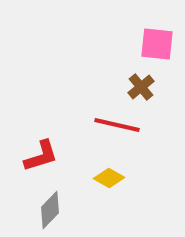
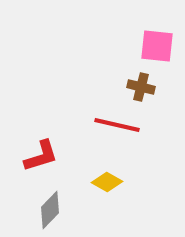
pink square: moved 2 px down
brown cross: rotated 36 degrees counterclockwise
yellow diamond: moved 2 px left, 4 px down
